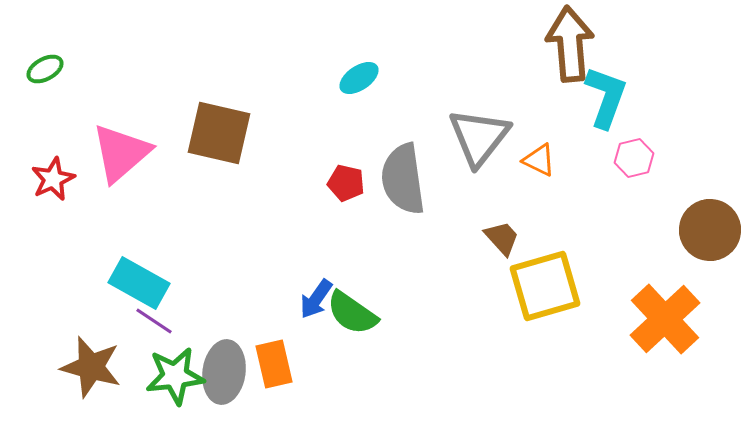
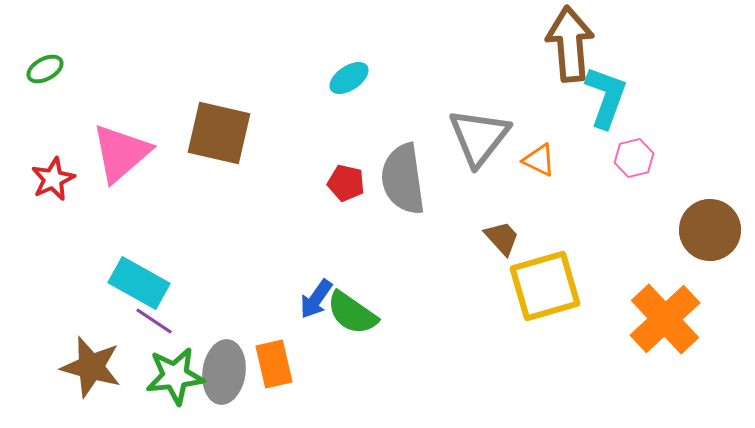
cyan ellipse: moved 10 px left
